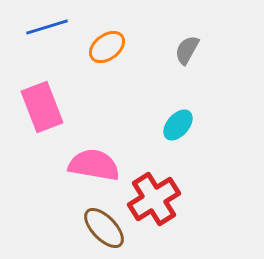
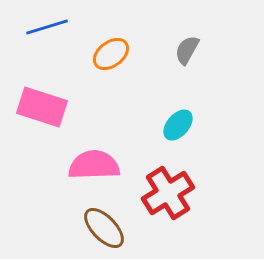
orange ellipse: moved 4 px right, 7 px down
pink rectangle: rotated 51 degrees counterclockwise
pink semicircle: rotated 12 degrees counterclockwise
red cross: moved 14 px right, 6 px up
